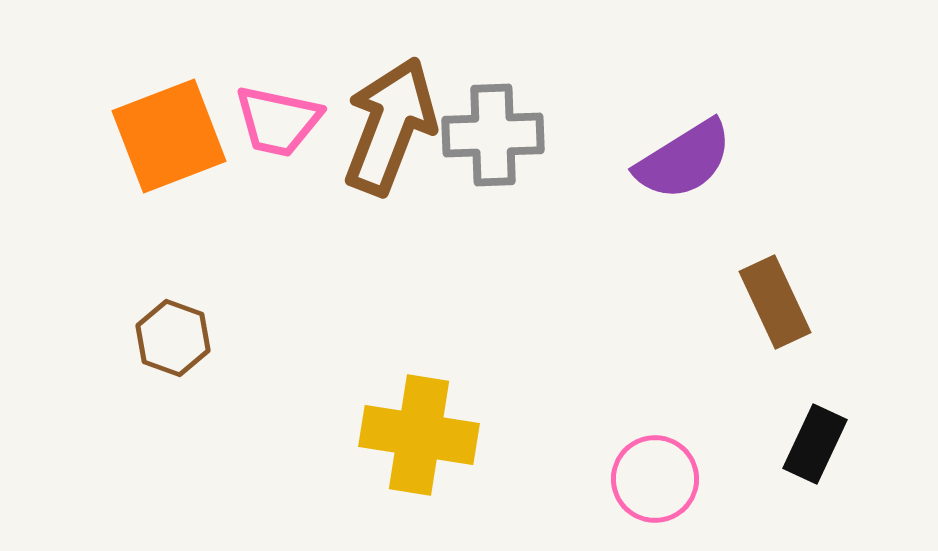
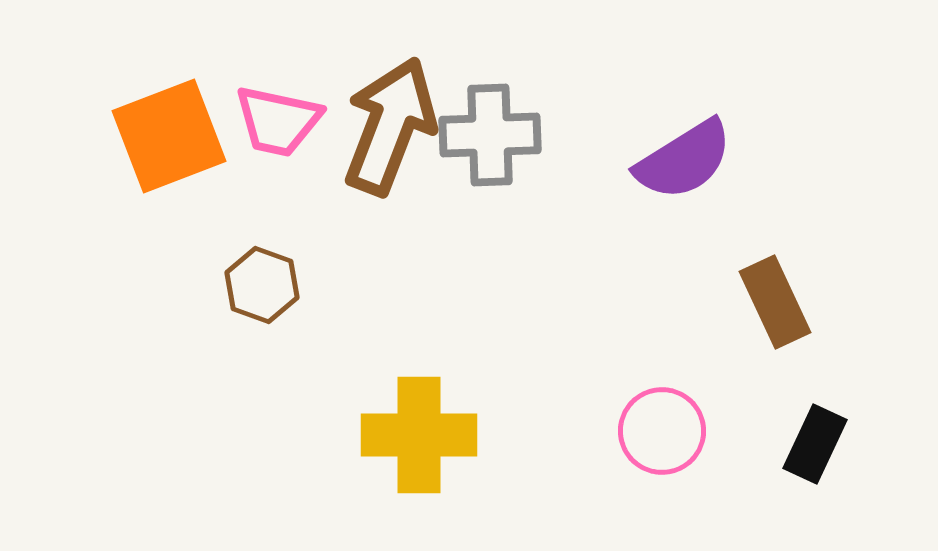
gray cross: moved 3 px left
brown hexagon: moved 89 px right, 53 px up
yellow cross: rotated 9 degrees counterclockwise
pink circle: moved 7 px right, 48 px up
